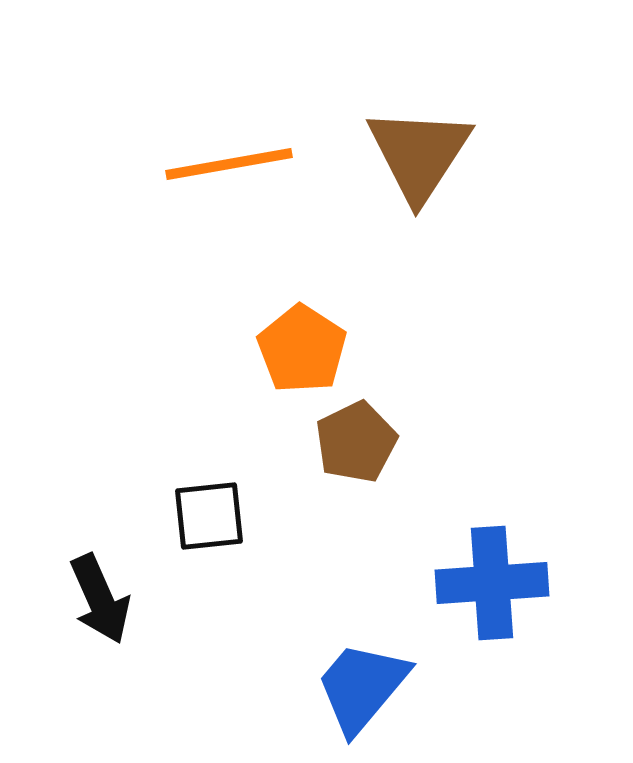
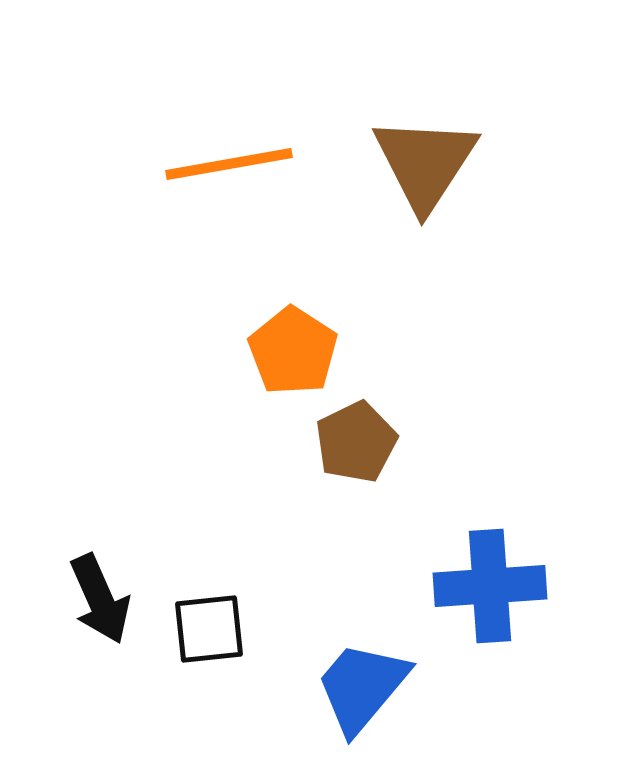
brown triangle: moved 6 px right, 9 px down
orange pentagon: moved 9 px left, 2 px down
black square: moved 113 px down
blue cross: moved 2 px left, 3 px down
